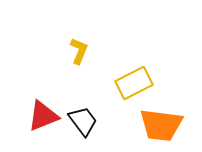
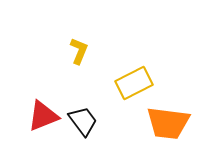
orange trapezoid: moved 7 px right, 2 px up
